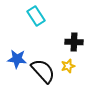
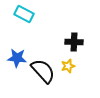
cyan rectangle: moved 12 px left, 2 px up; rotated 30 degrees counterclockwise
blue star: moved 1 px up
